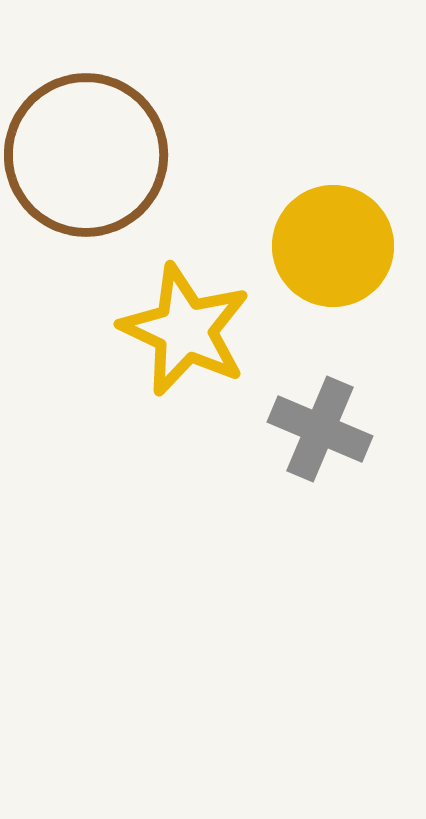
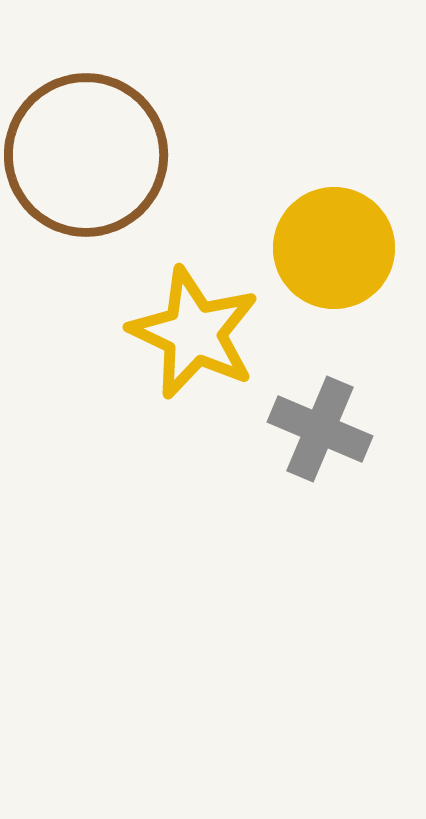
yellow circle: moved 1 px right, 2 px down
yellow star: moved 9 px right, 3 px down
